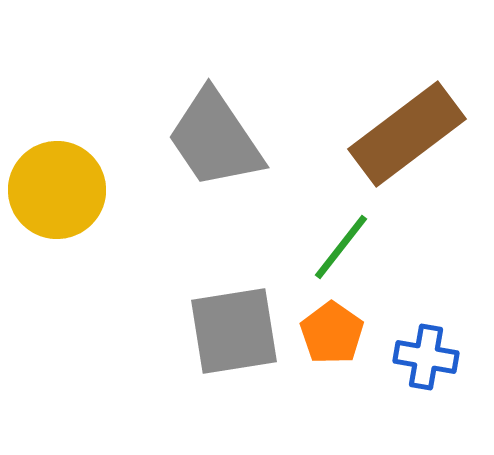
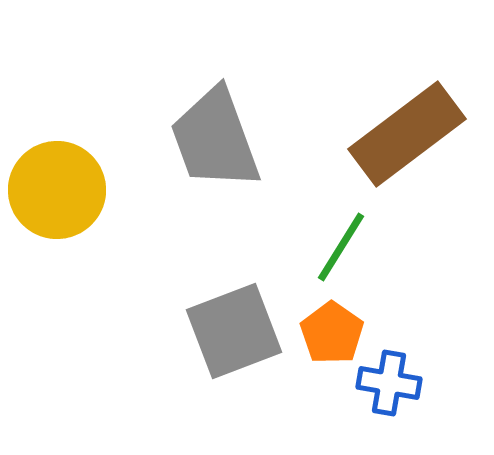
gray trapezoid: rotated 14 degrees clockwise
green line: rotated 6 degrees counterclockwise
gray square: rotated 12 degrees counterclockwise
blue cross: moved 37 px left, 26 px down
